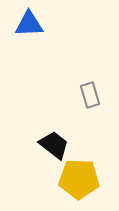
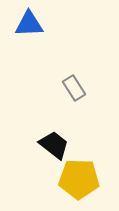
gray rectangle: moved 16 px left, 7 px up; rotated 15 degrees counterclockwise
